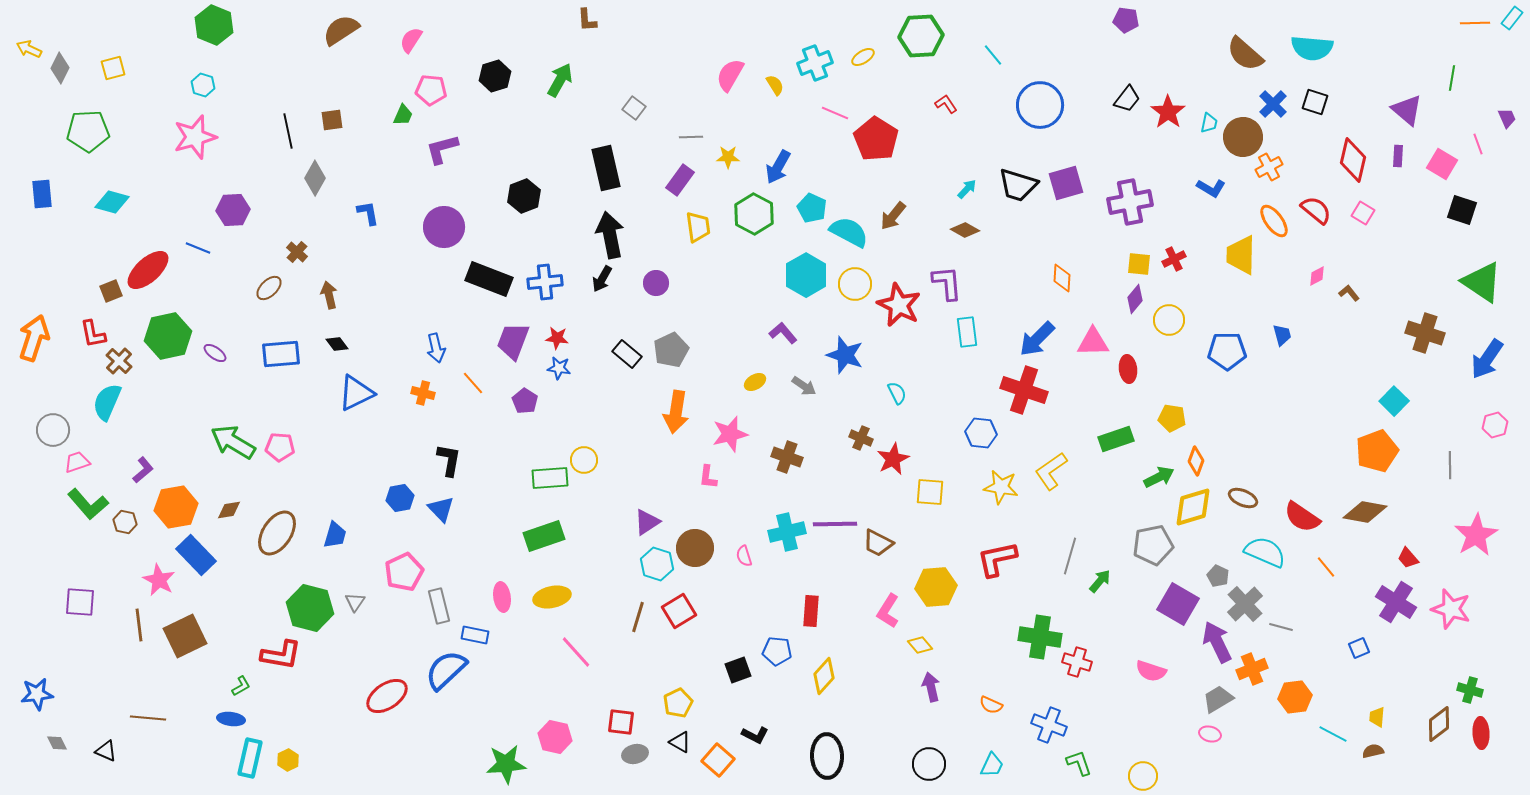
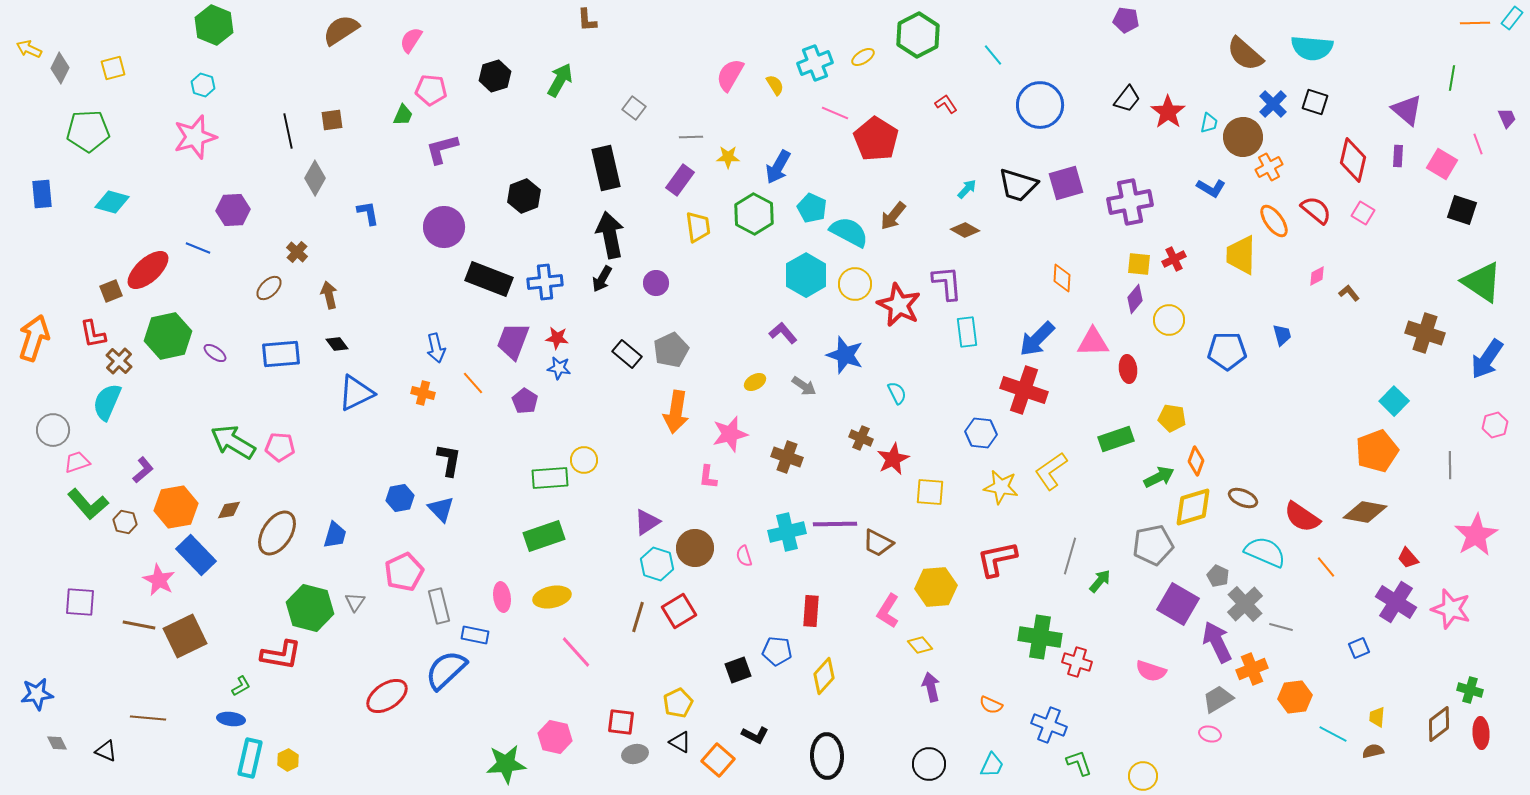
green hexagon at (921, 36): moved 3 px left, 1 px up; rotated 24 degrees counterclockwise
brown line at (139, 625): rotated 72 degrees counterclockwise
